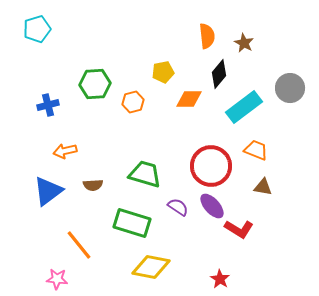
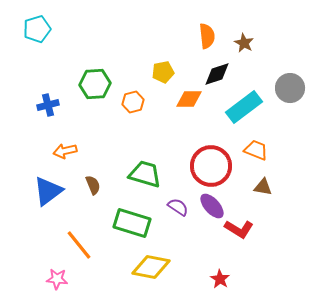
black diamond: moved 2 px left; rotated 32 degrees clockwise
brown semicircle: rotated 108 degrees counterclockwise
